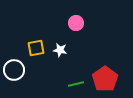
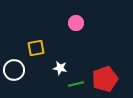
white star: moved 18 px down
red pentagon: rotated 15 degrees clockwise
